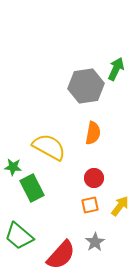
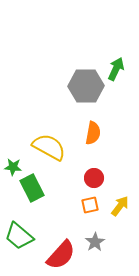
gray hexagon: rotated 8 degrees clockwise
